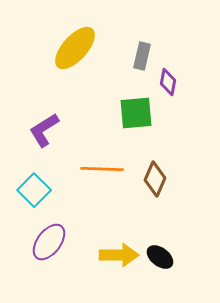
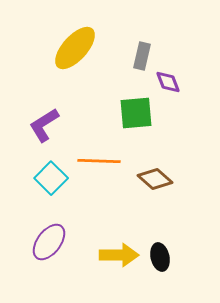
purple diamond: rotated 32 degrees counterclockwise
purple L-shape: moved 5 px up
orange line: moved 3 px left, 8 px up
brown diamond: rotated 72 degrees counterclockwise
cyan square: moved 17 px right, 12 px up
black ellipse: rotated 40 degrees clockwise
